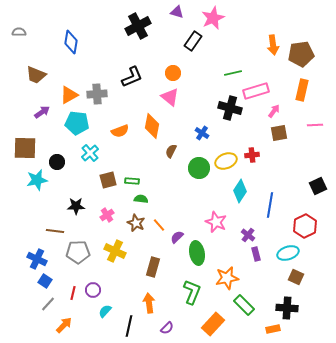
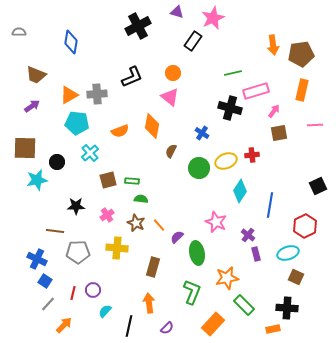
purple arrow at (42, 112): moved 10 px left, 6 px up
yellow cross at (115, 251): moved 2 px right, 3 px up; rotated 20 degrees counterclockwise
